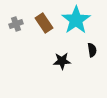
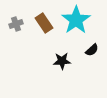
black semicircle: rotated 56 degrees clockwise
